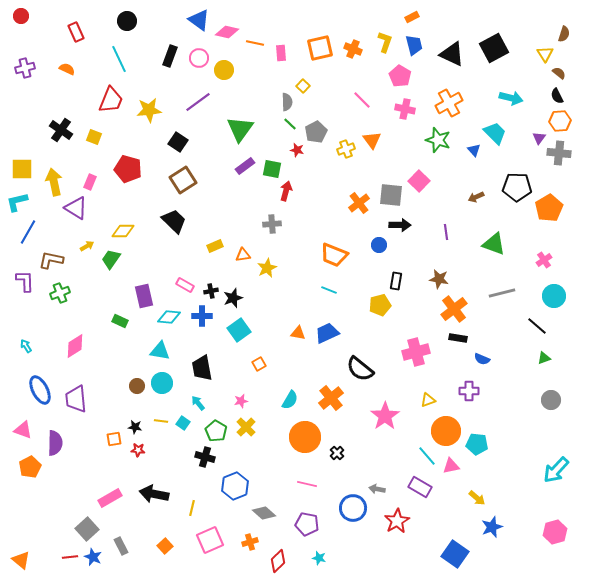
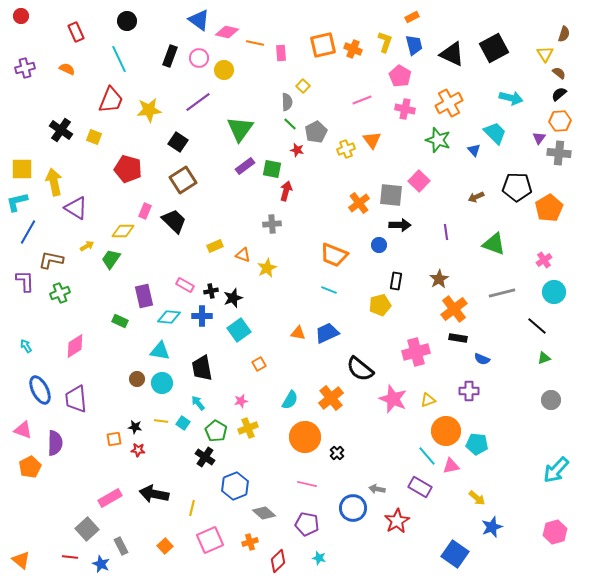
orange square at (320, 48): moved 3 px right, 3 px up
black semicircle at (557, 96): moved 2 px right, 2 px up; rotated 77 degrees clockwise
pink line at (362, 100): rotated 66 degrees counterclockwise
pink rectangle at (90, 182): moved 55 px right, 29 px down
orange triangle at (243, 255): rotated 28 degrees clockwise
brown star at (439, 279): rotated 30 degrees clockwise
cyan circle at (554, 296): moved 4 px up
brown circle at (137, 386): moved 7 px up
pink star at (385, 416): moved 8 px right, 17 px up; rotated 16 degrees counterclockwise
yellow cross at (246, 427): moved 2 px right, 1 px down; rotated 24 degrees clockwise
black cross at (205, 457): rotated 18 degrees clockwise
red line at (70, 557): rotated 14 degrees clockwise
blue star at (93, 557): moved 8 px right, 7 px down
